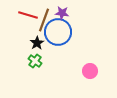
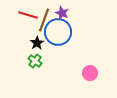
purple star: rotated 16 degrees clockwise
pink circle: moved 2 px down
